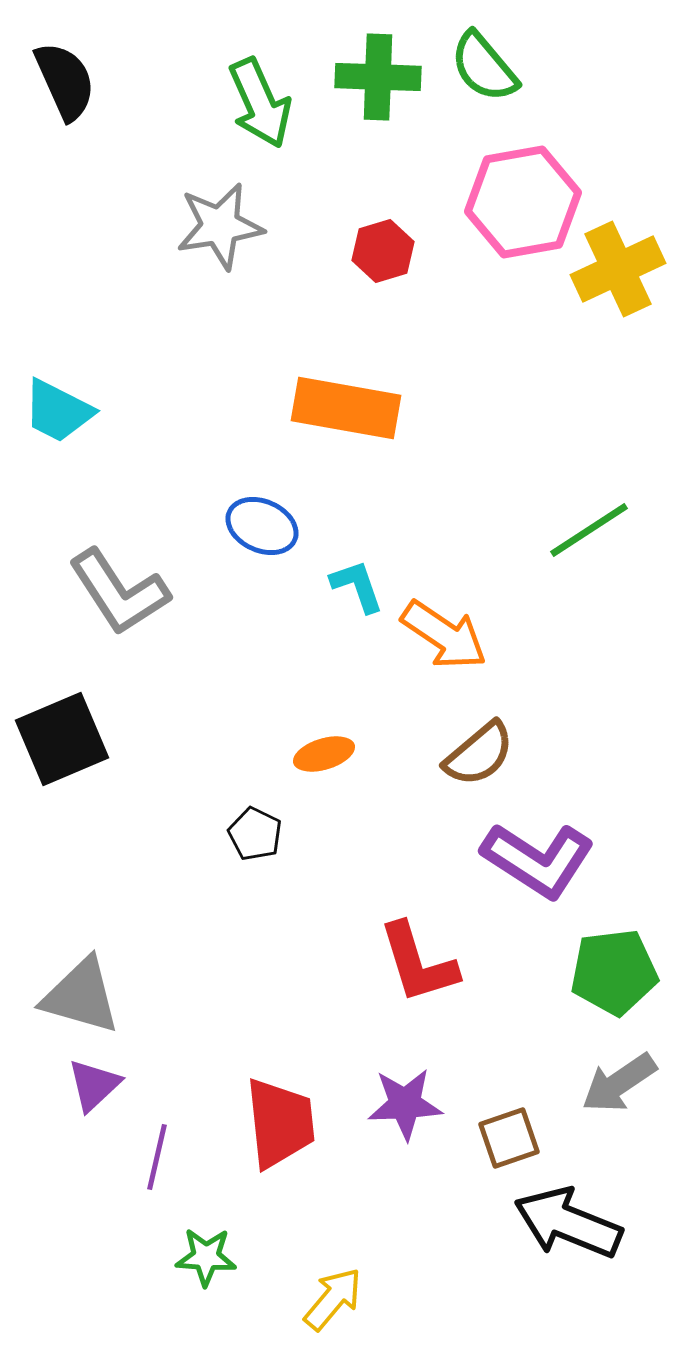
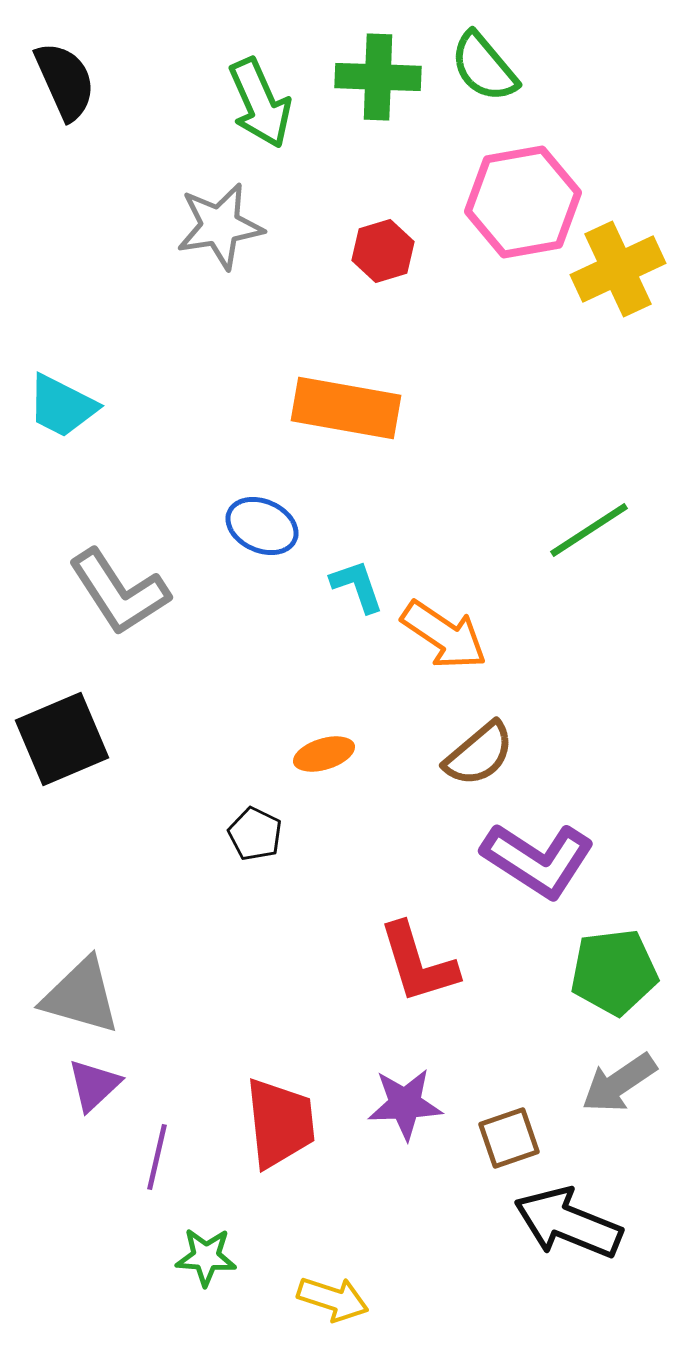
cyan trapezoid: moved 4 px right, 5 px up
yellow arrow: rotated 68 degrees clockwise
